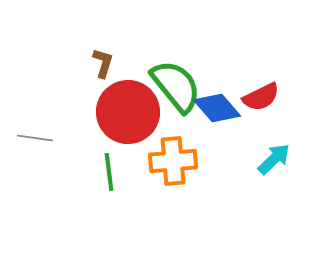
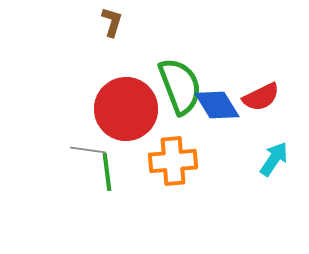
brown L-shape: moved 9 px right, 41 px up
green semicircle: moved 4 px right; rotated 18 degrees clockwise
blue diamond: moved 3 px up; rotated 9 degrees clockwise
red circle: moved 2 px left, 3 px up
gray line: moved 53 px right, 12 px down
cyan arrow: rotated 12 degrees counterclockwise
green line: moved 2 px left
